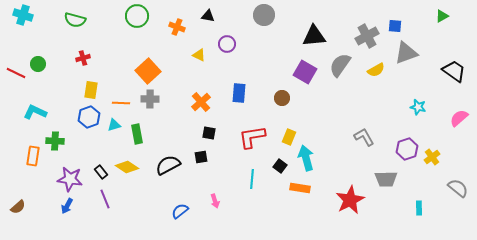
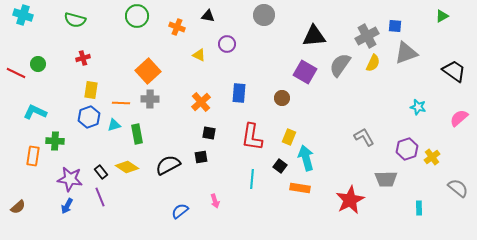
yellow semicircle at (376, 70): moved 3 px left, 7 px up; rotated 36 degrees counterclockwise
red L-shape at (252, 137): rotated 72 degrees counterclockwise
purple line at (105, 199): moved 5 px left, 2 px up
